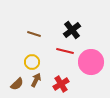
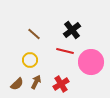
brown line: rotated 24 degrees clockwise
yellow circle: moved 2 px left, 2 px up
brown arrow: moved 2 px down
